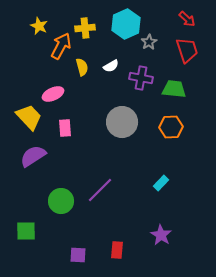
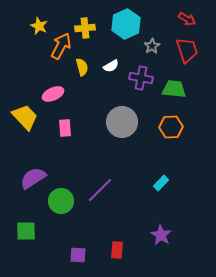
red arrow: rotated 12 degrees counterclockwise
gray star: moved 3 px right, 4 px down
yellow trapezoid: moved 4 px left
purple semicircle: moved 22 px down
